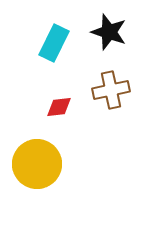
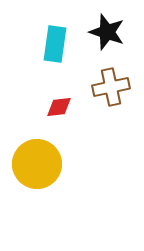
black star: moved 2 px left
cyan rectangle: moved 1 px right, 1 px down; rotated 18 degrees counterclockwise
brown cross: moved 3 px up
